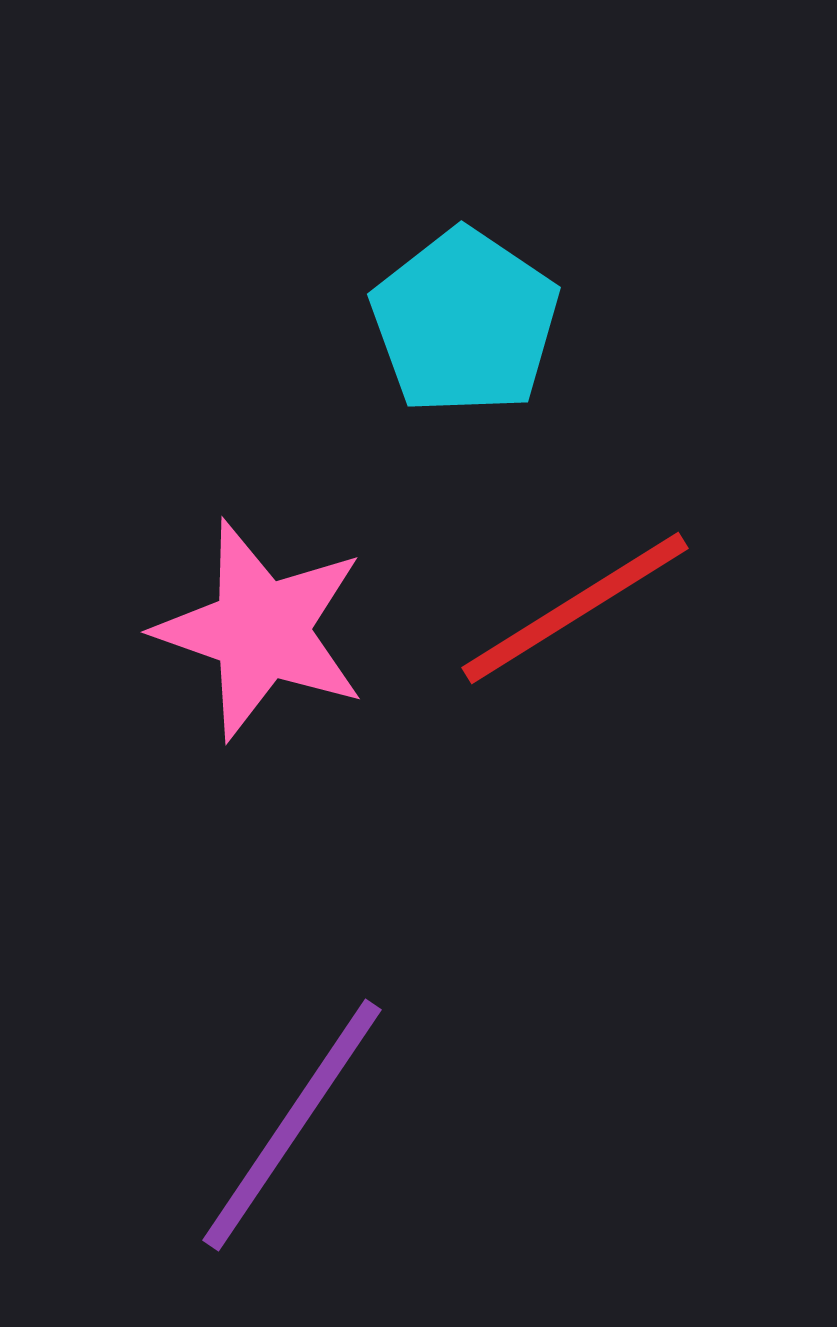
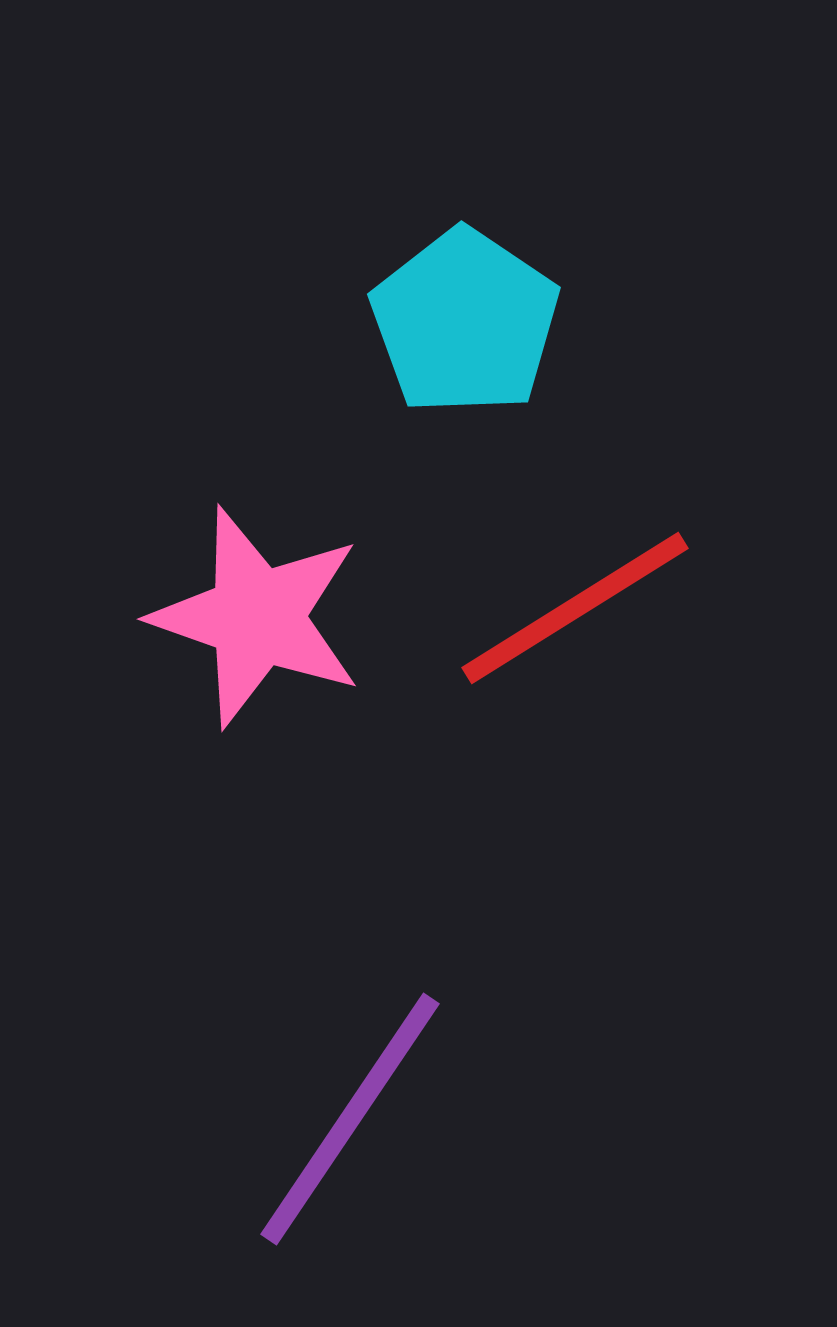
pink star: moved 4 px left, 13 px up
purple line: moved 58 px right, 6 px up
